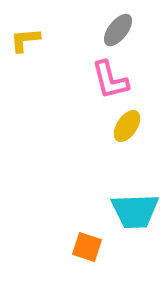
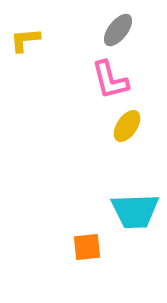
orange square: rotated 24 degrees counterclockwise
